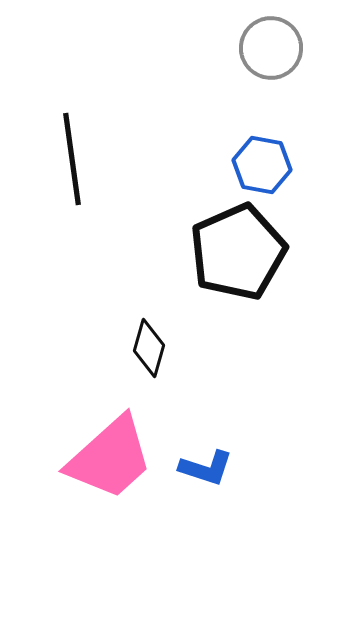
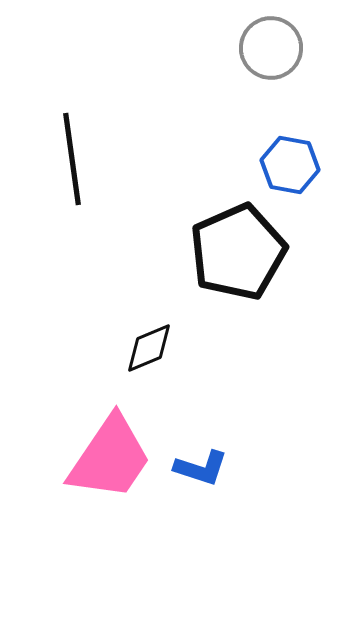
blue hexagon: moved 28 px right
black diamond: rotated 52 degrees clockwise
pink trapezoid: rotated 14 degrees counterclockwise
blue L-shape: moved 5 px left
